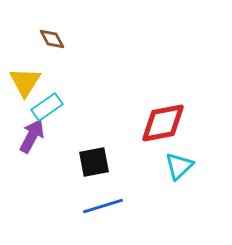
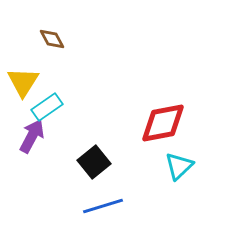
yellow triangle: moved 2 px left
black square: rotated 28 degrees counterclockwise
